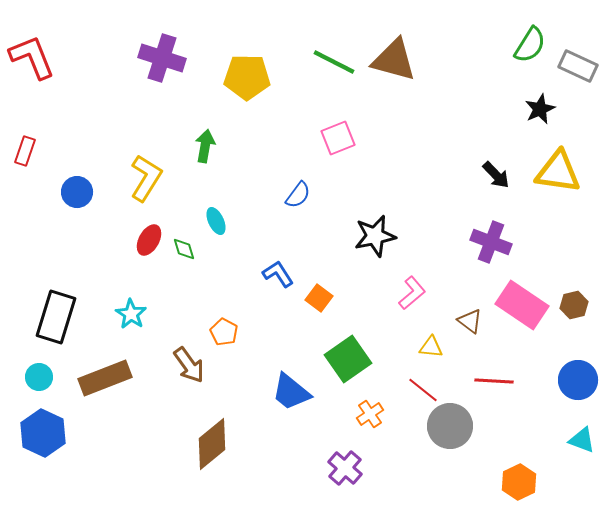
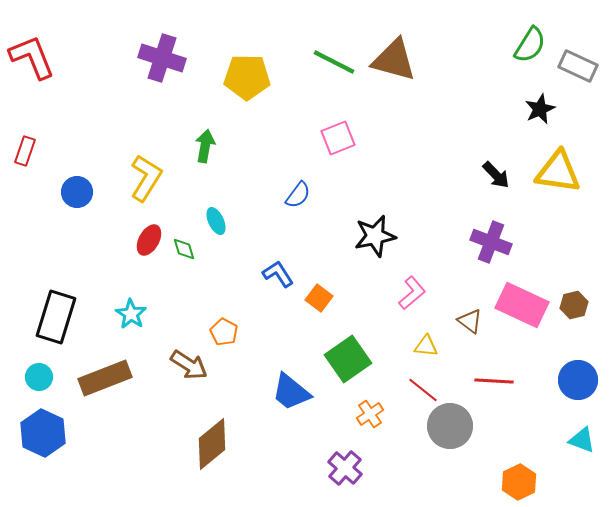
pink rectangle at (522, 305): rotated 9 degrees counterclockwise
yellow triangle at (431, 347): moved 5 px left, 1 px up
brown arrow at (189, 365): rotated 21 degrees counterclockwise
